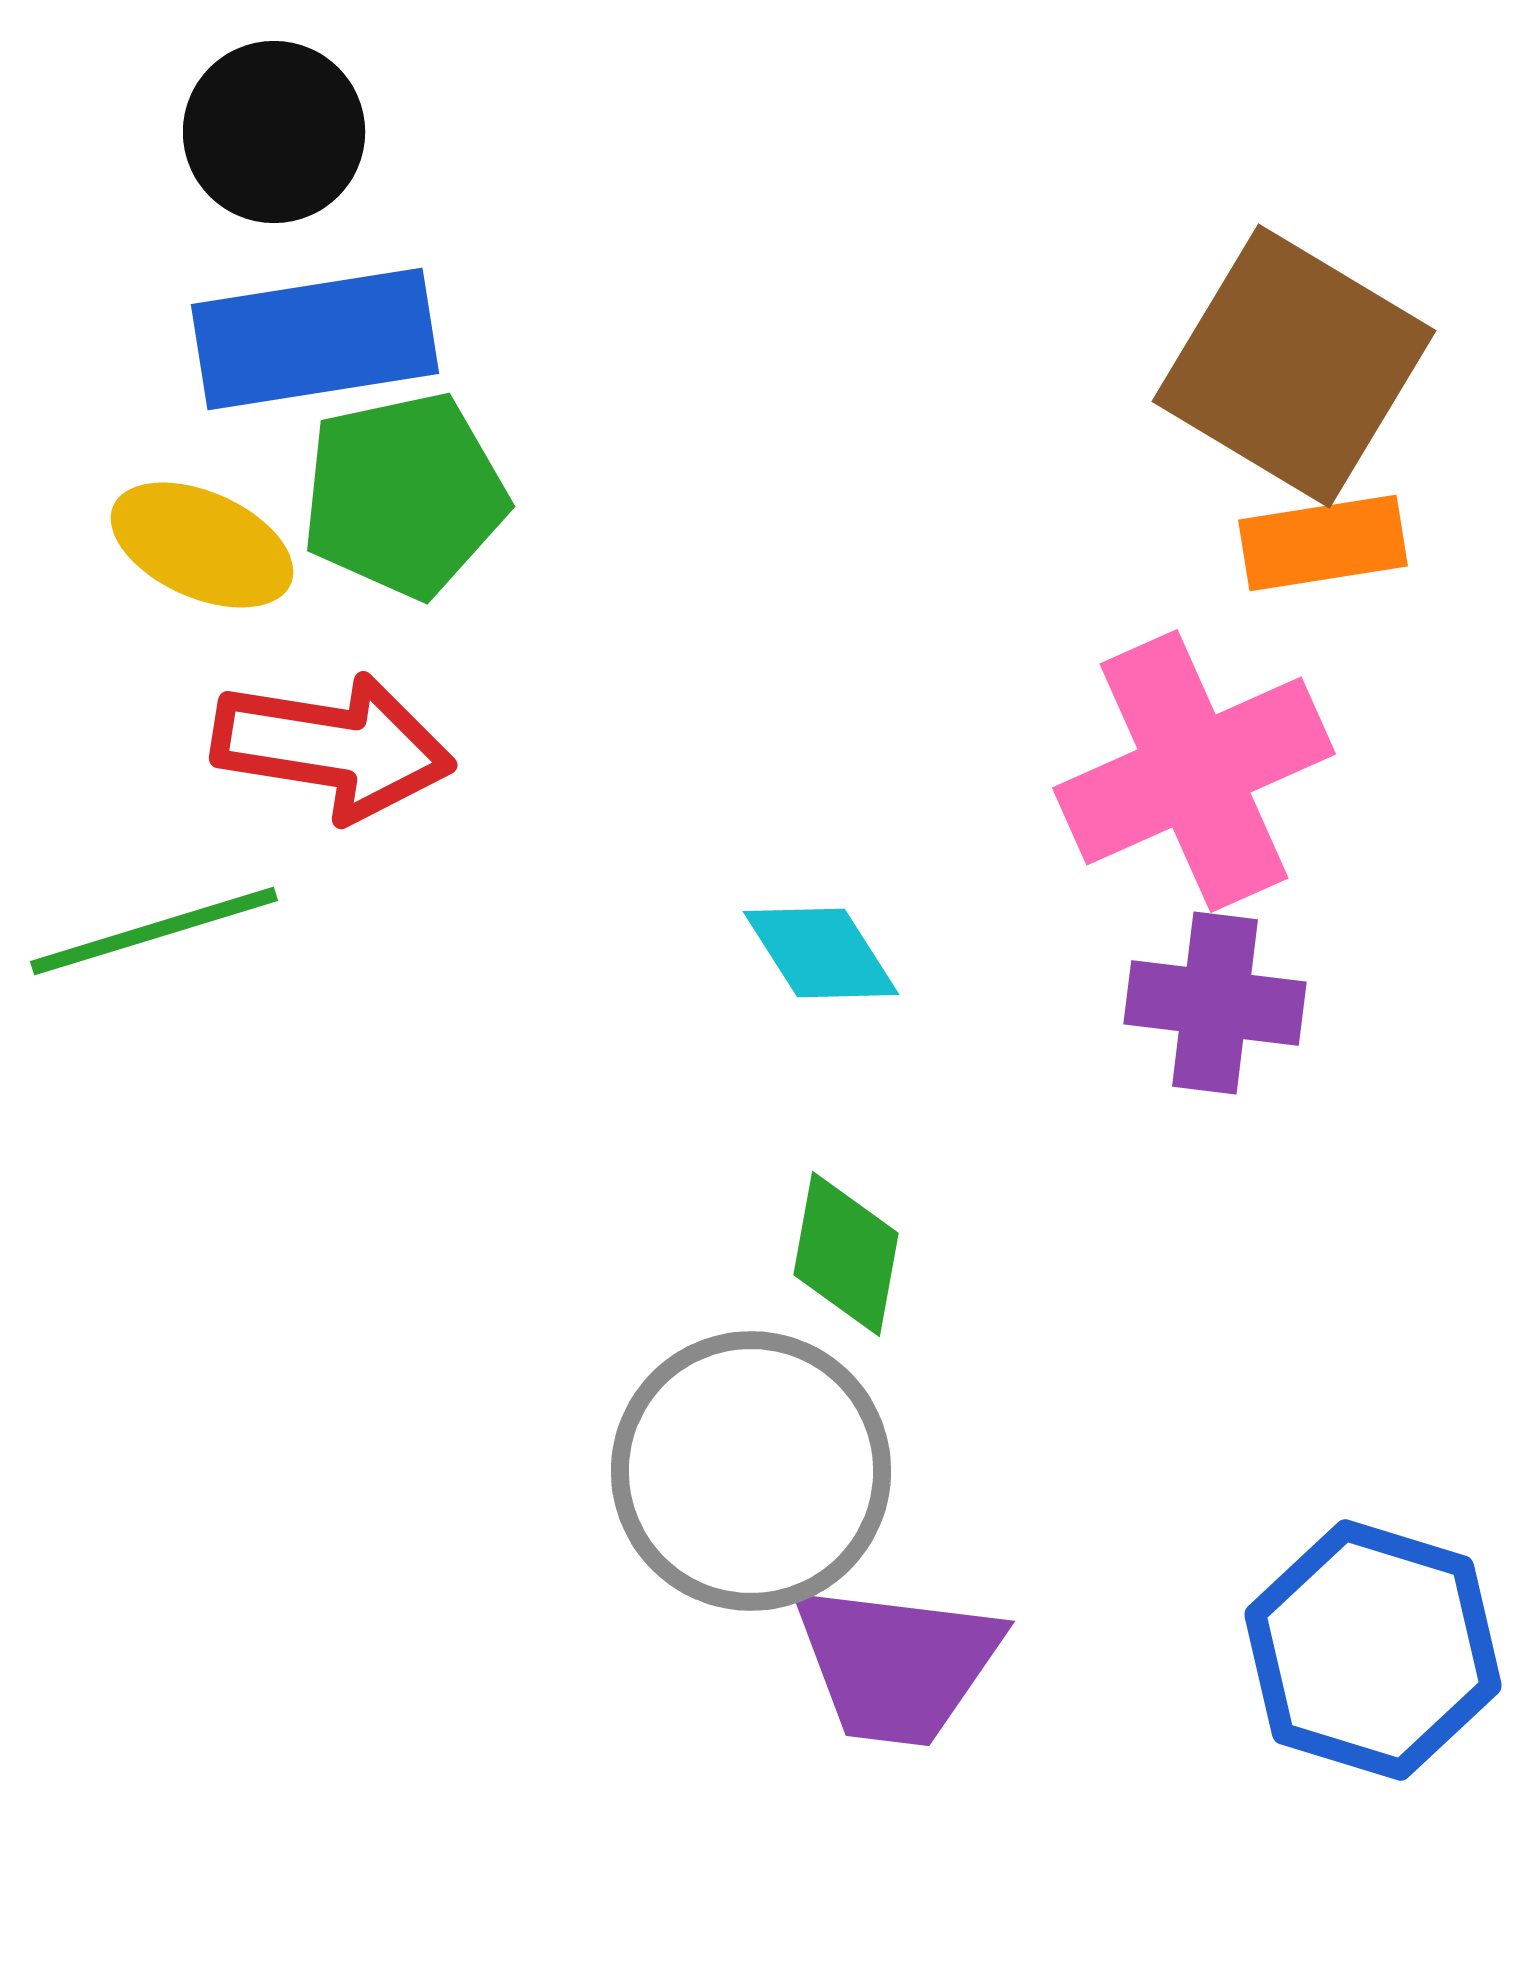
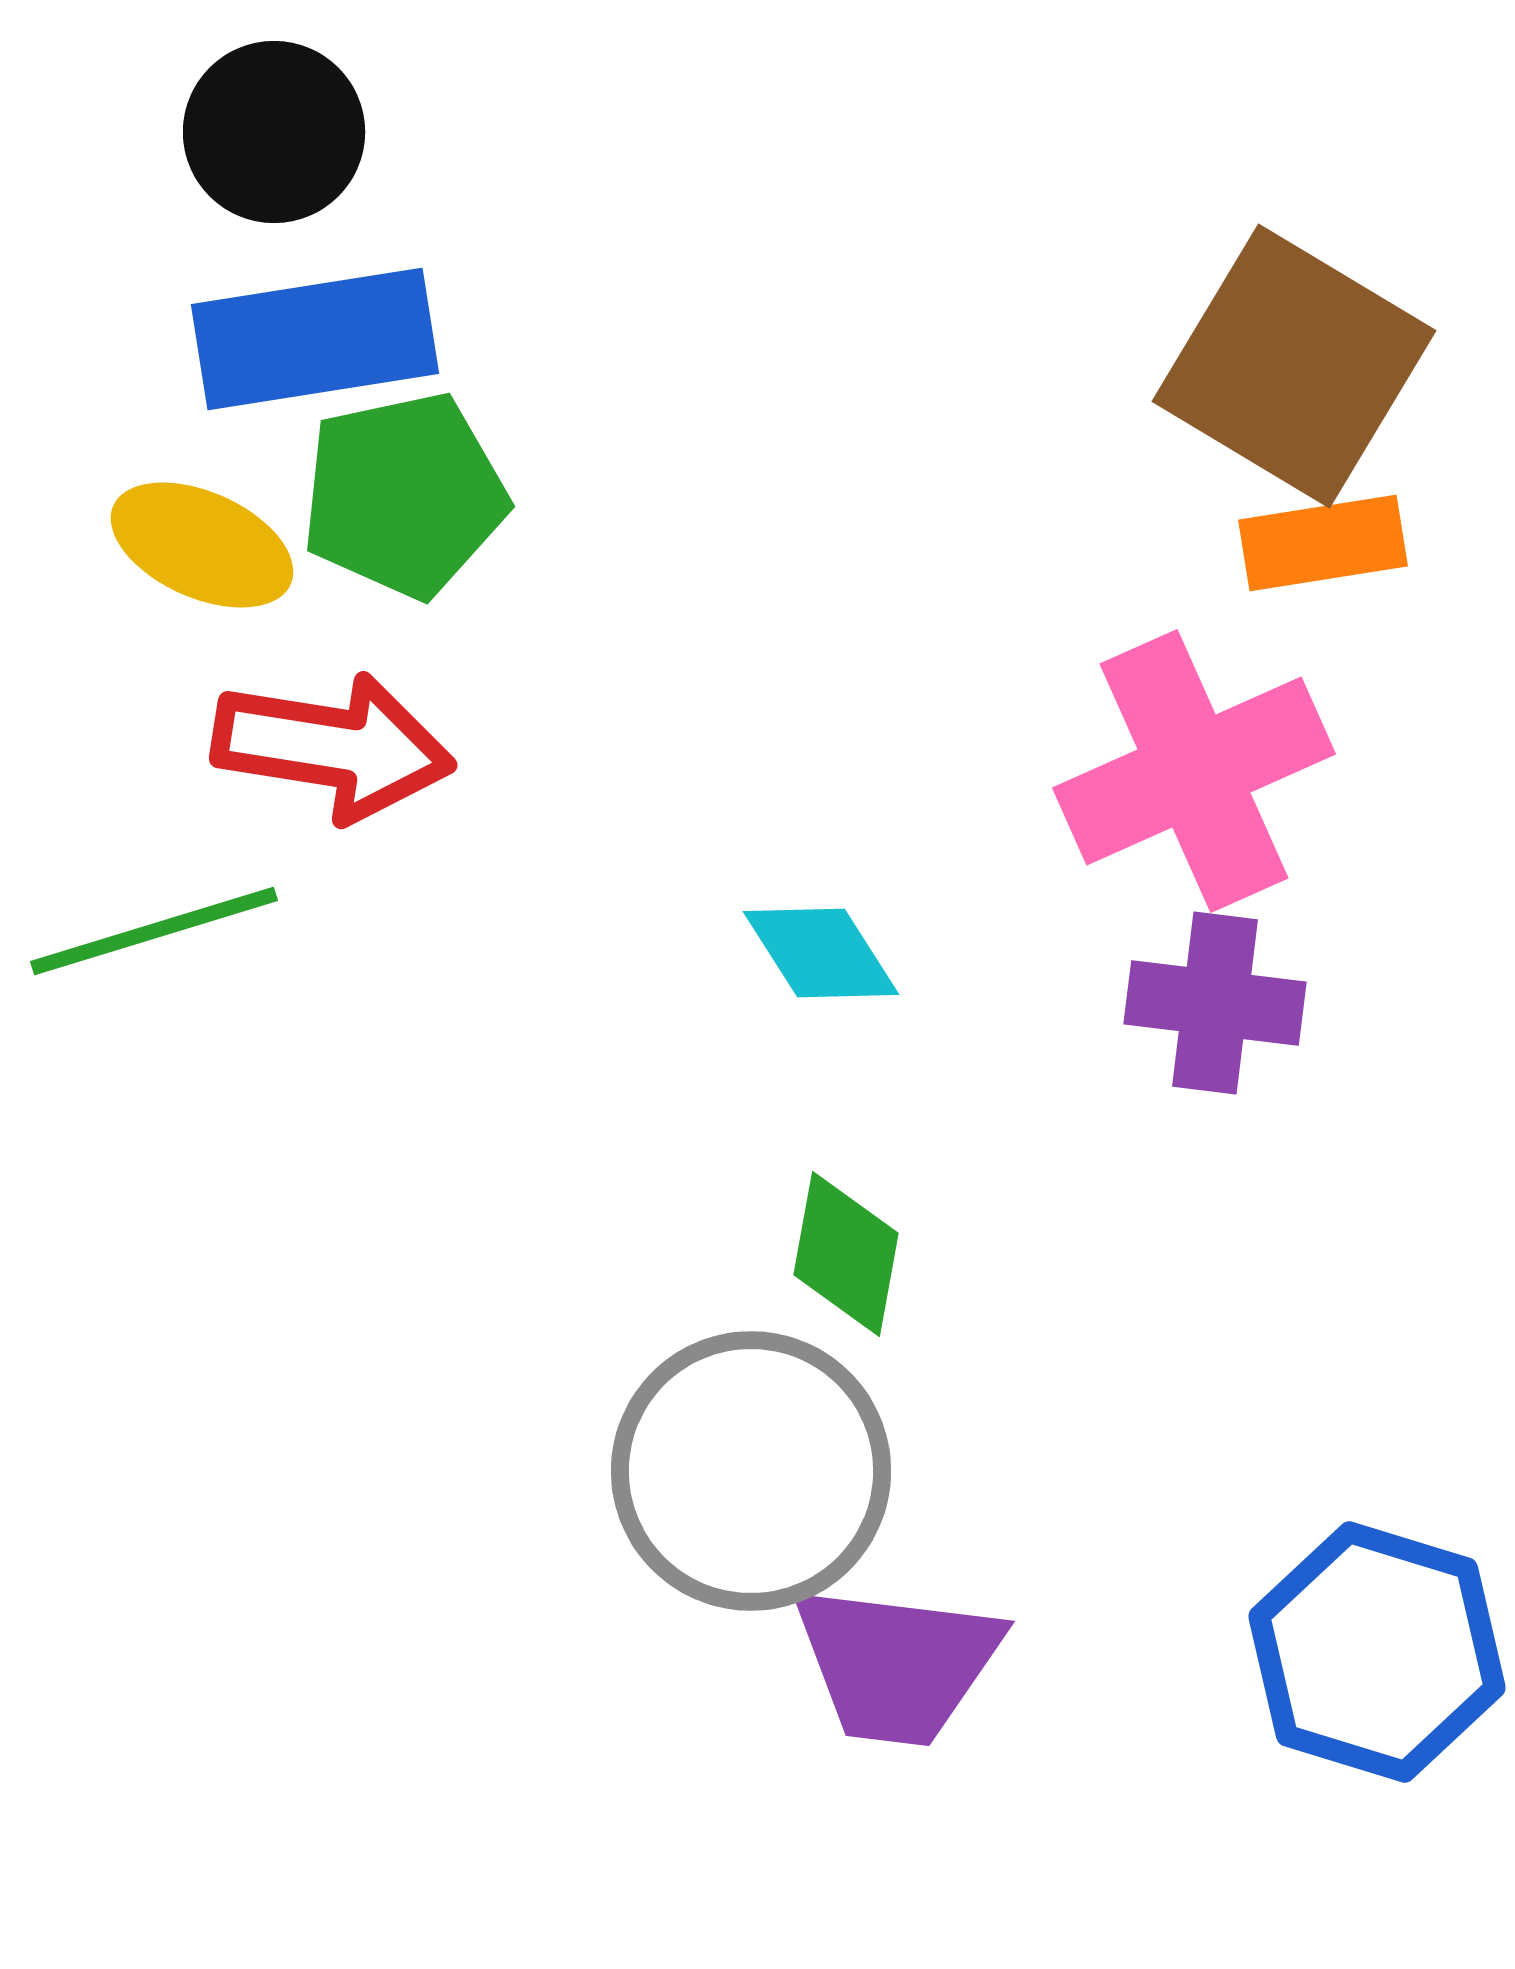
blue hexagon: moved 4 px right, 2 px down
